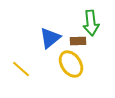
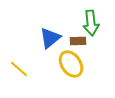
yellow line: moved 2 px left
